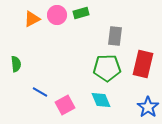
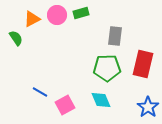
green semicircle: moved 26 px up; rotated 28 degrees counterclockwise
